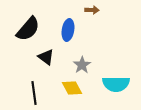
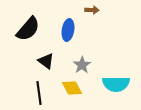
black triangle: moved 4 px down
black line: moved 5 px right
